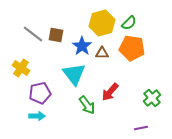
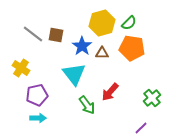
purple pentagon: moved 3 px left, 2 px down
cyan arrow: moved 1 px right, 2 px down
purple line: rotated 32 degrees counterclockwise
